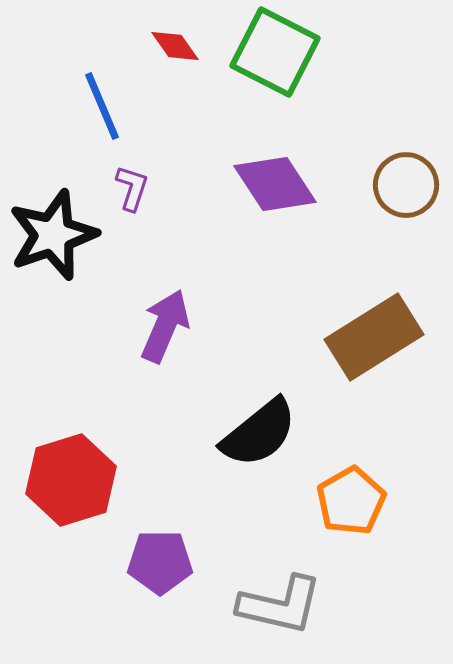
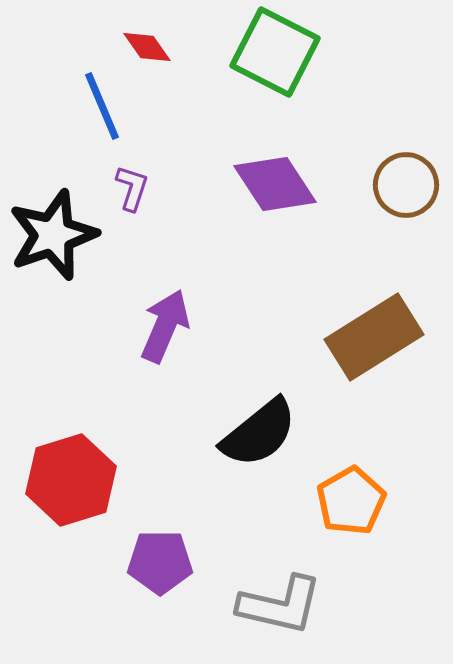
red diamond: moved 28 px left, 1 px down
